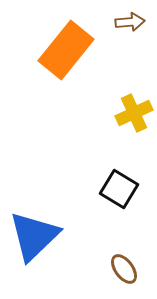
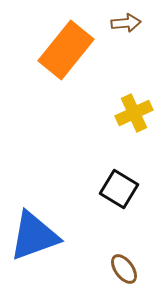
brown arrow: moved 4 px left, 1 px down
blue triangle: rotated 24 degrees clockwise
